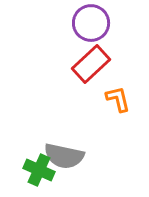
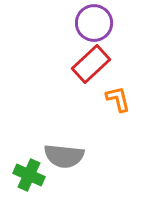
purple circle: moved 3 px right
gray semicircle: rotated 6 degrees counterclockwise
green cross: moved 10 px left, 5 px down
